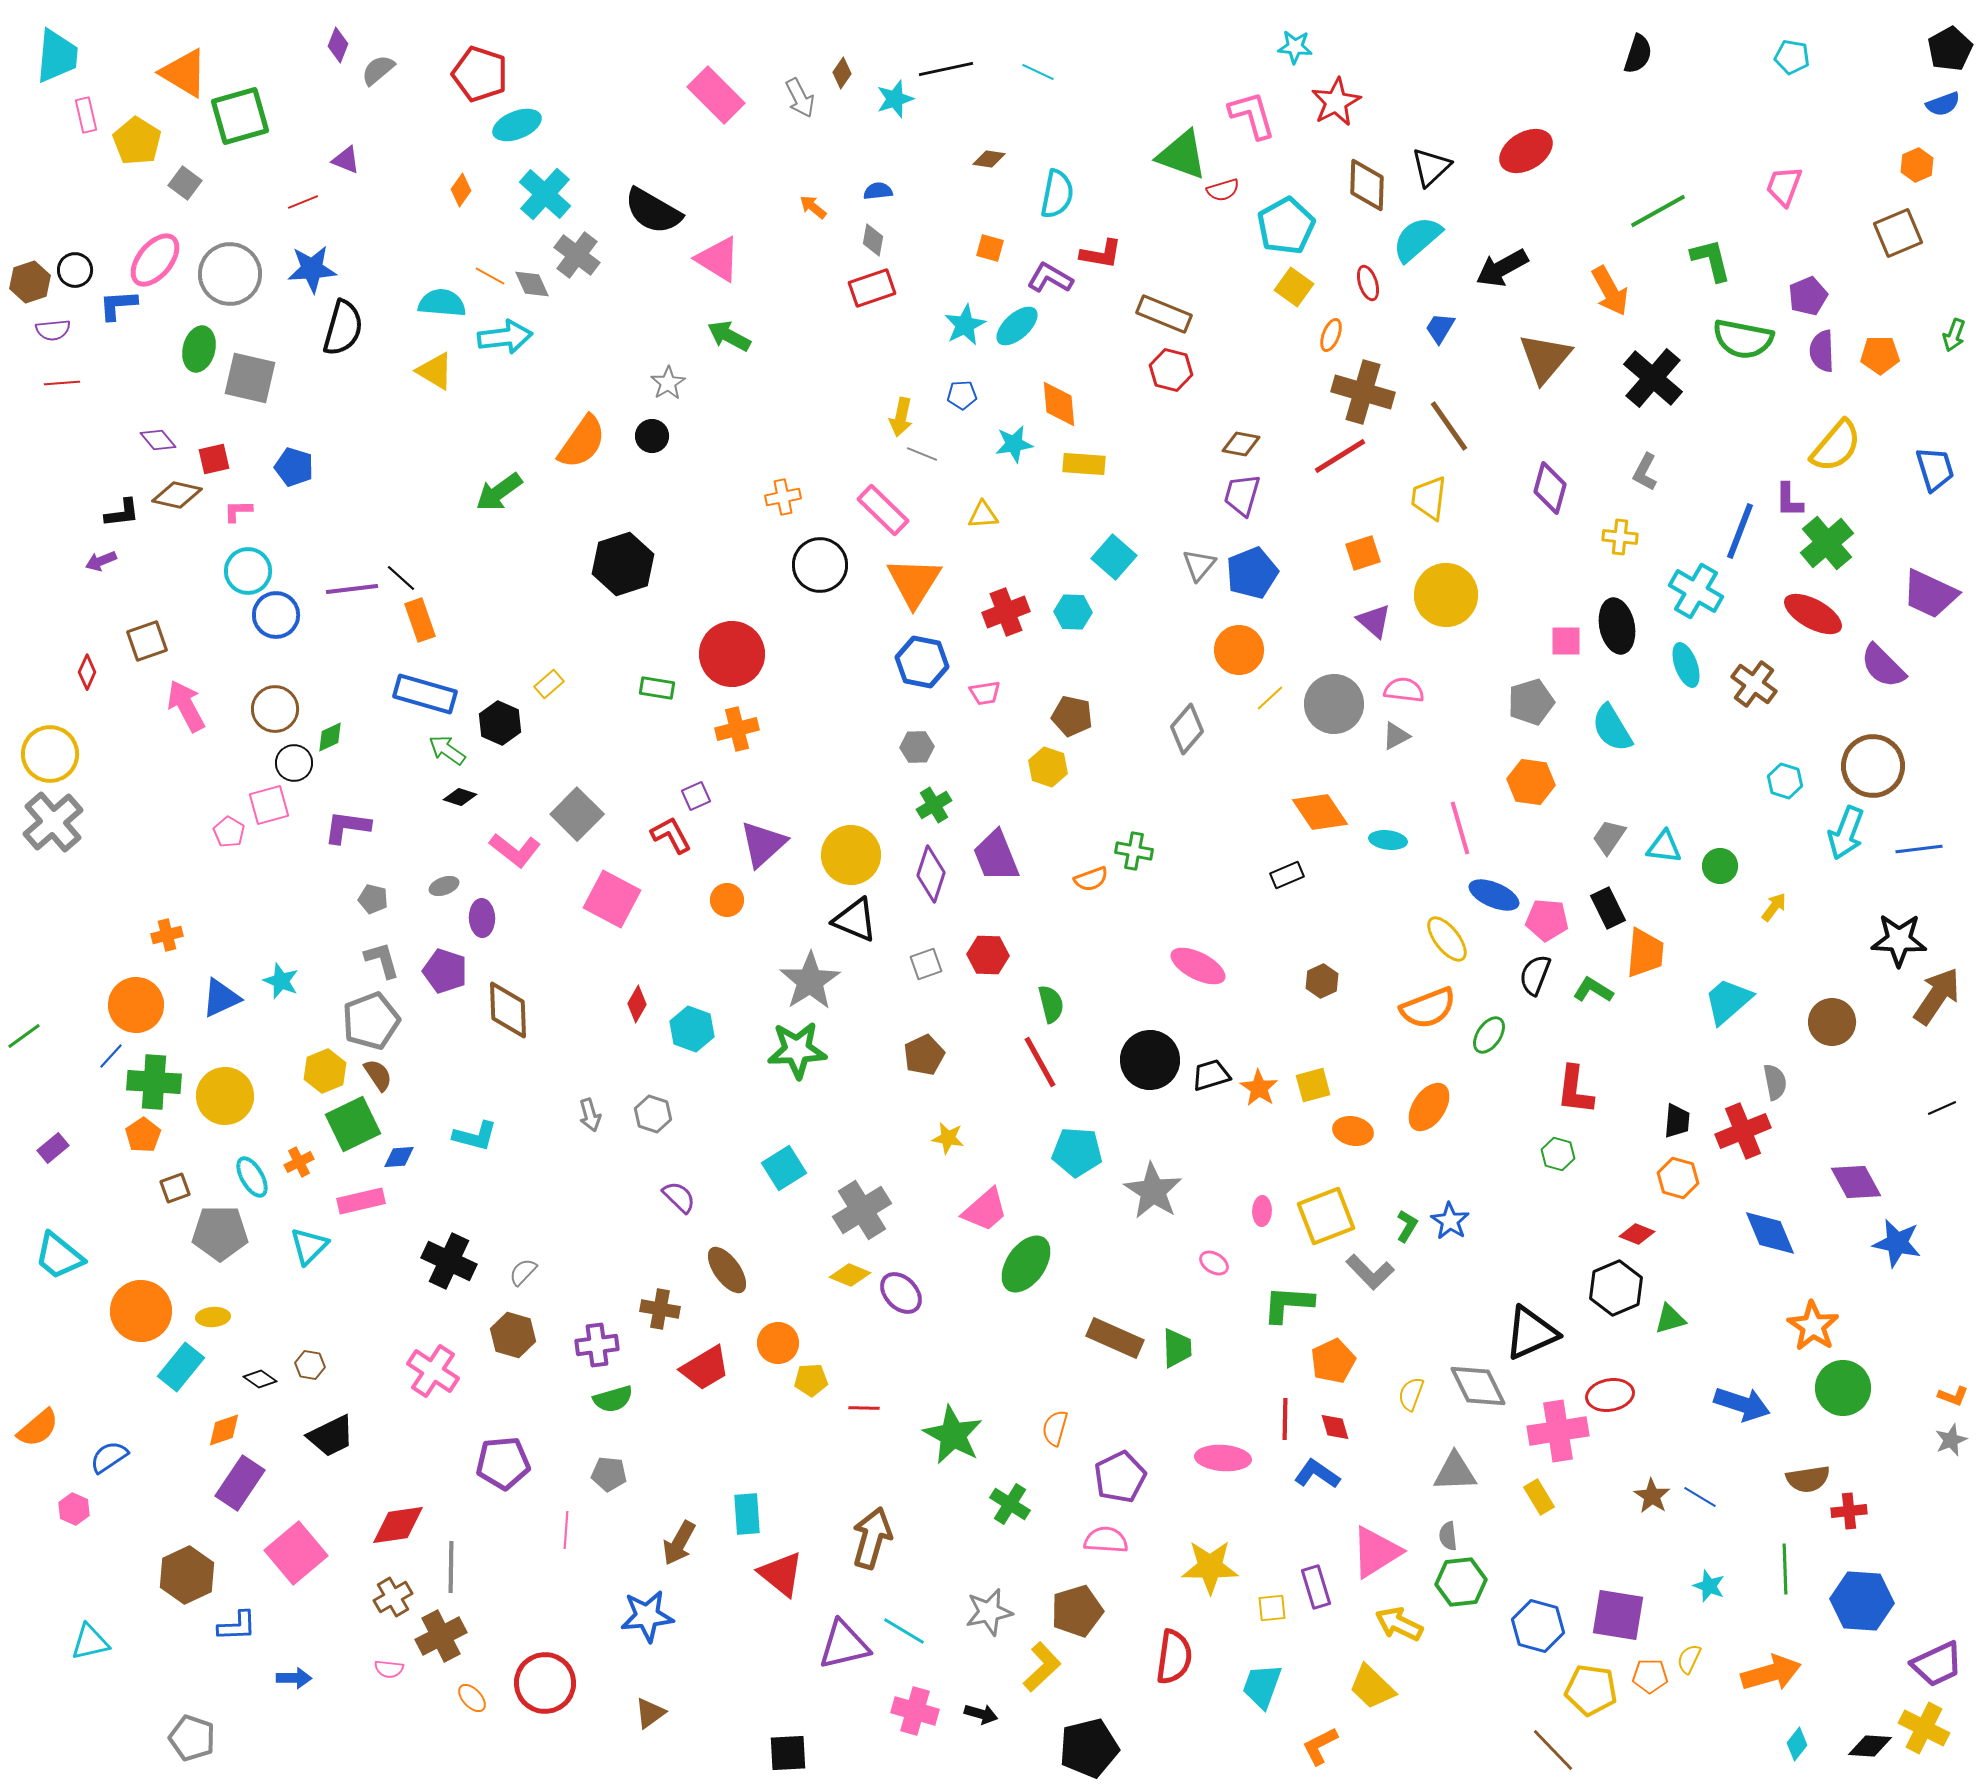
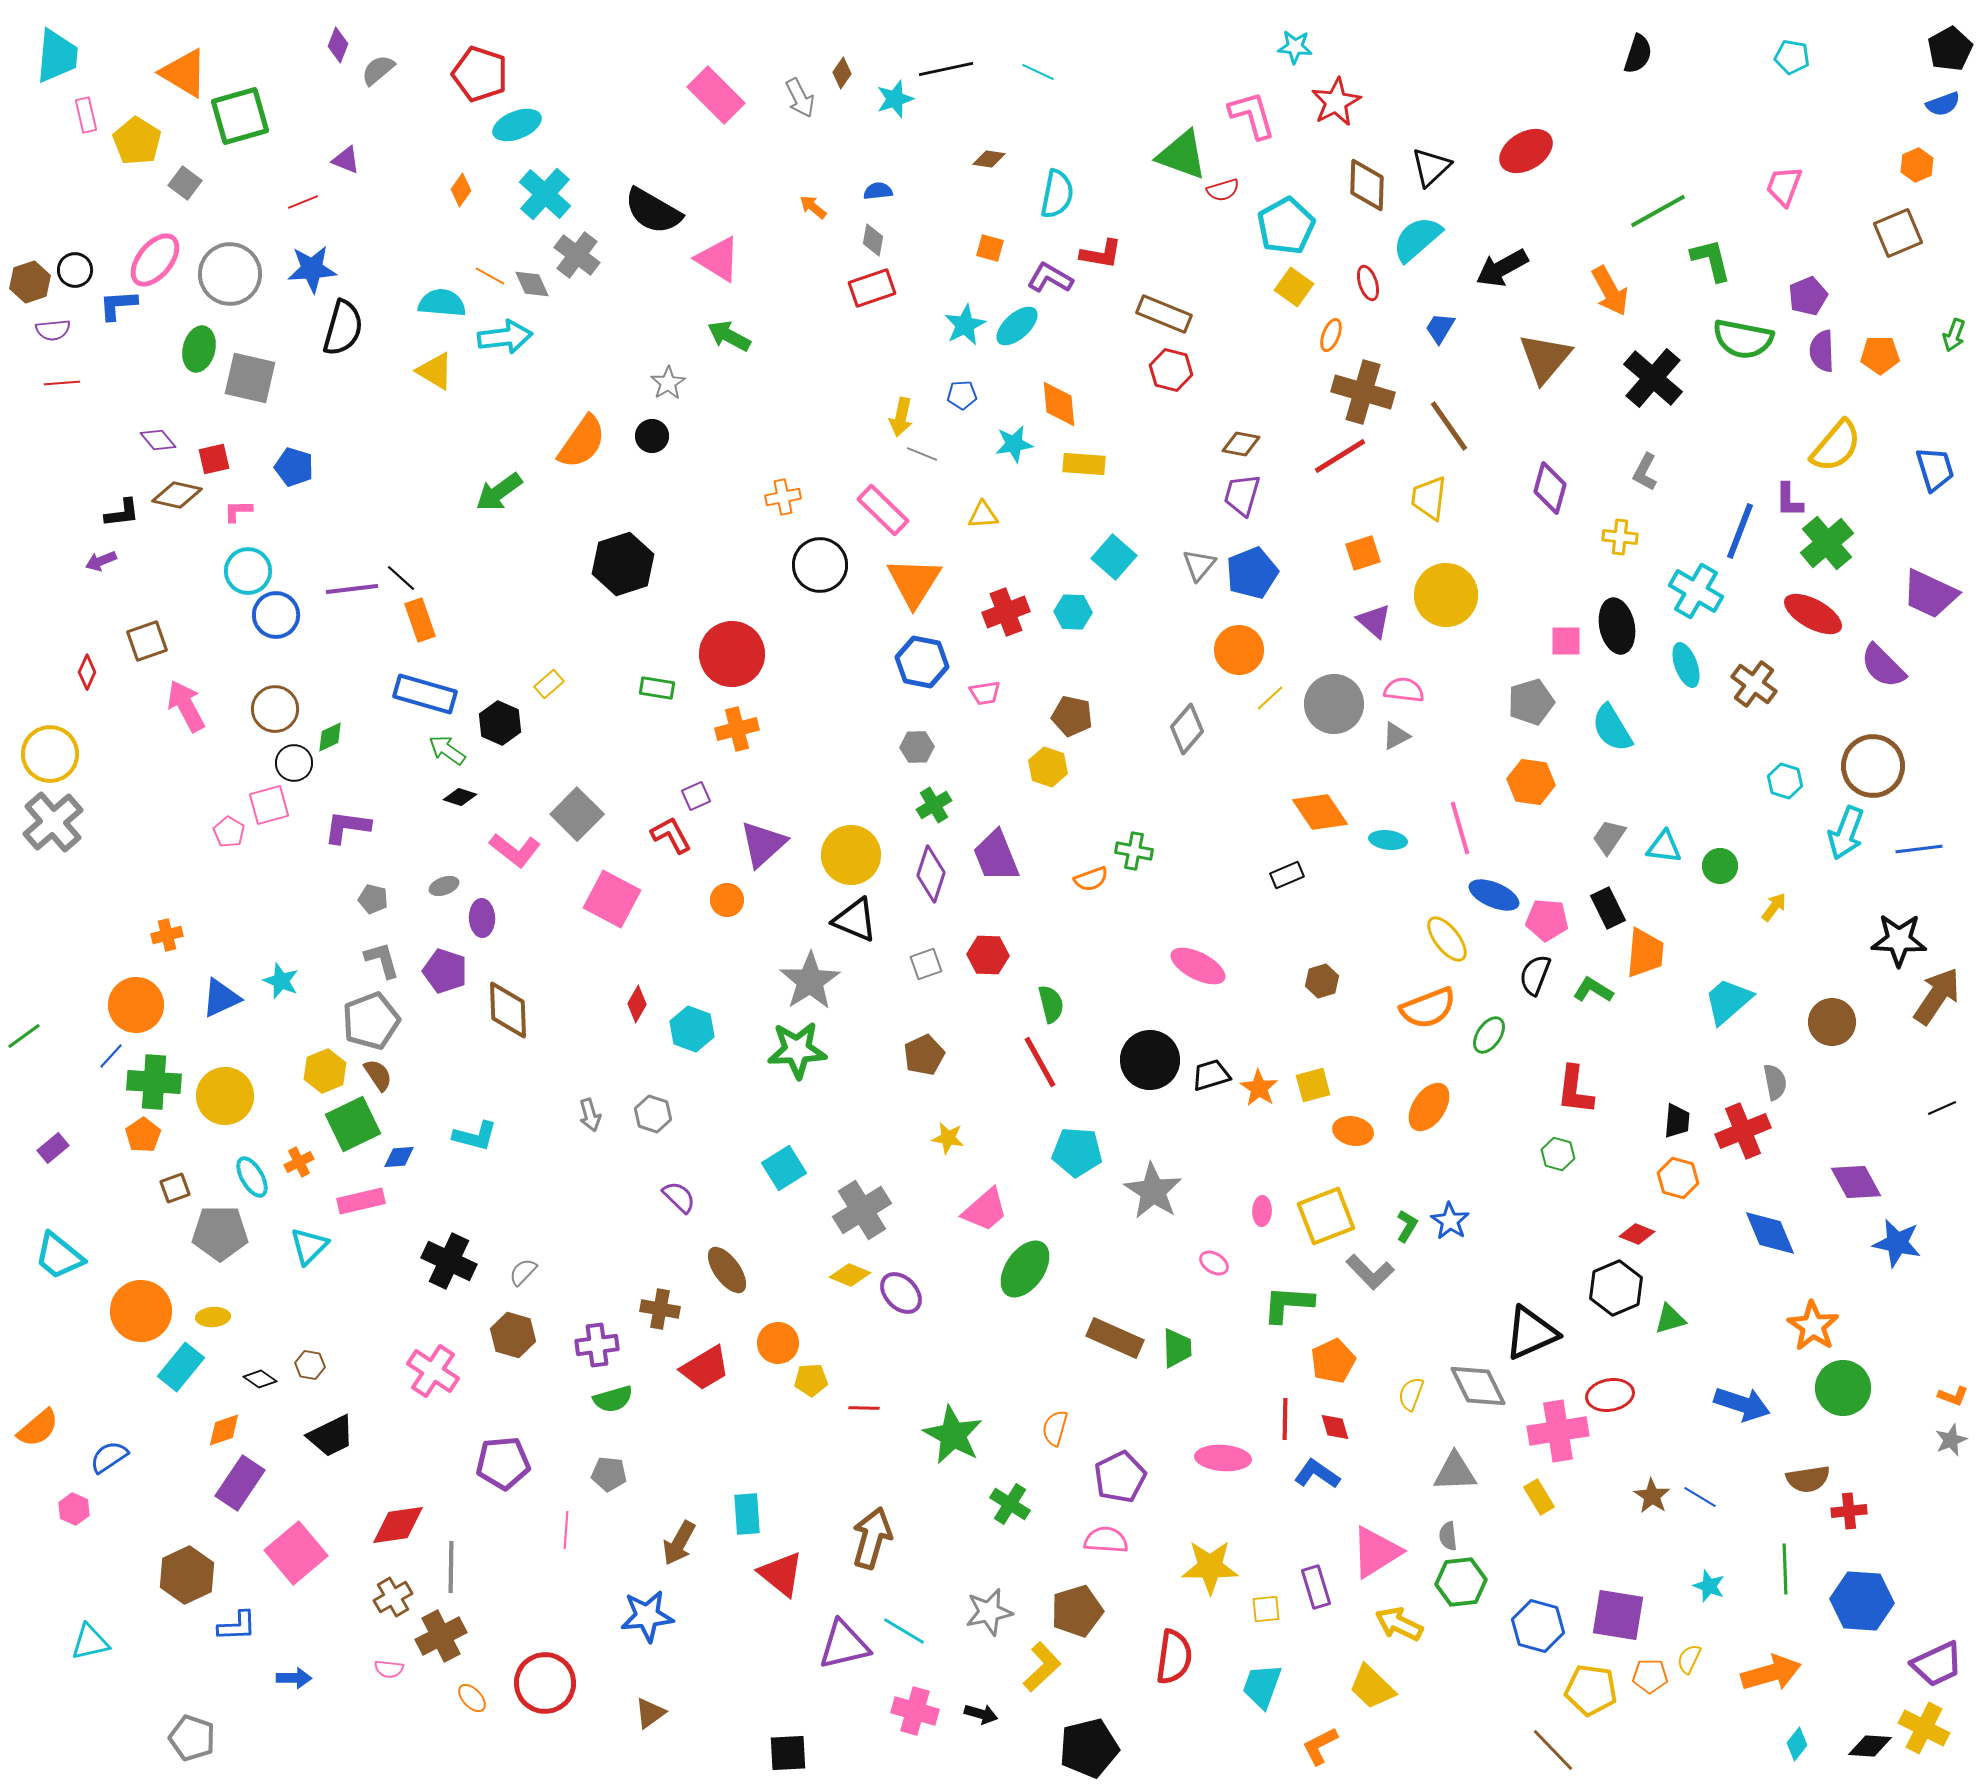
brown hexagon at (1322, 981): rotated 8 degrees clockwise
green ellipse at (1026, 1264): moved 1 px left, 5 px down
yellow square at (1272, 1608): moved 6 px left, 1 px down
